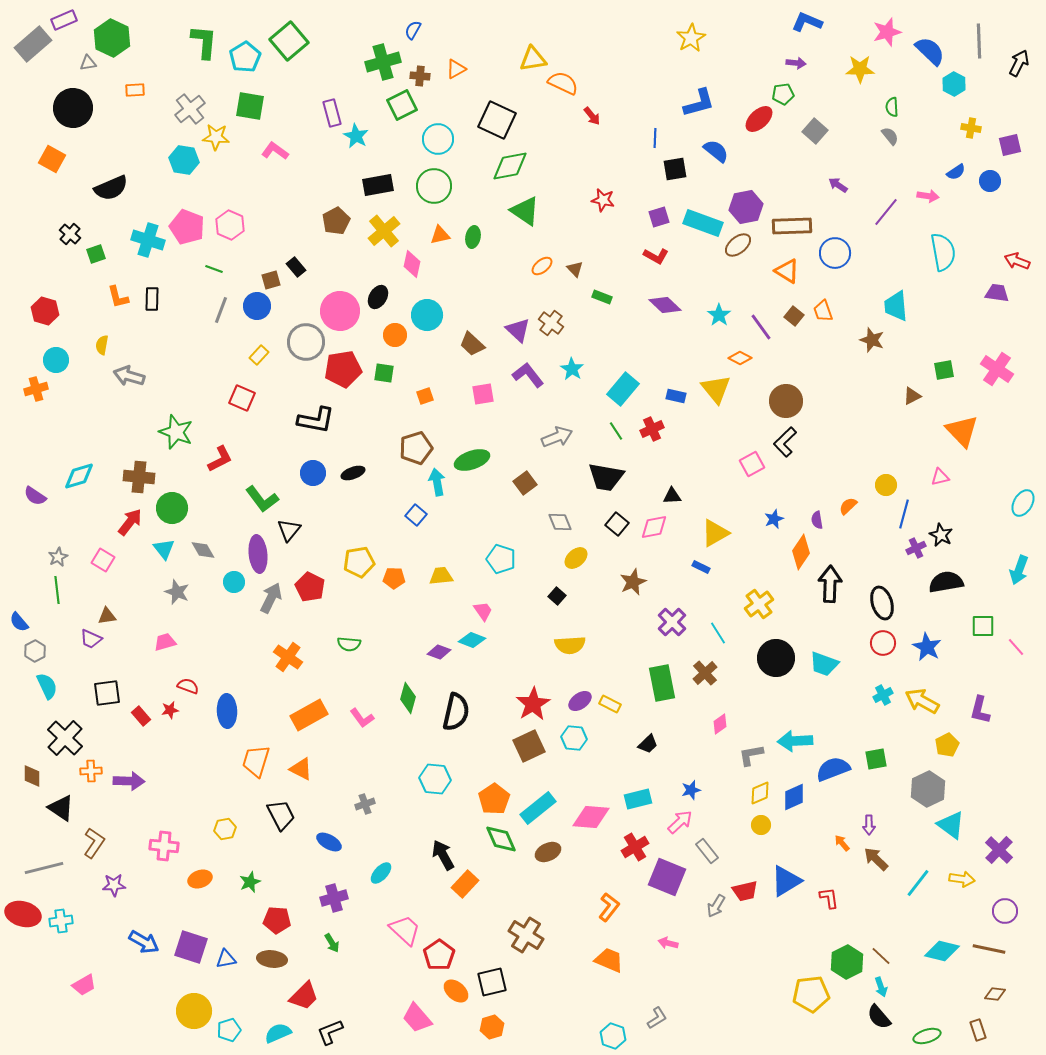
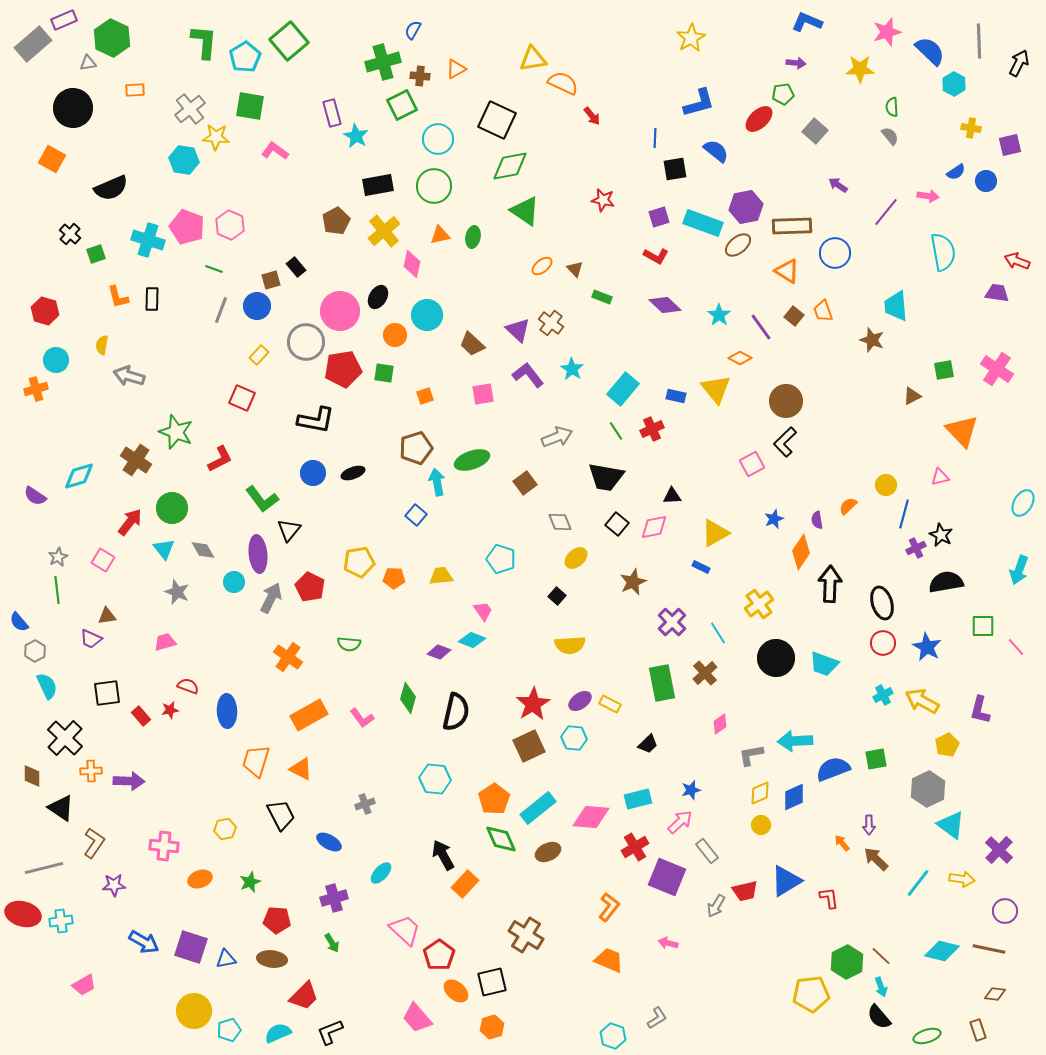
blue circle at (990, 181): moved 4 px left
brown cross at (139, 477): moved 3 px left, 17 px up; rotated 28 degrees clockwise
